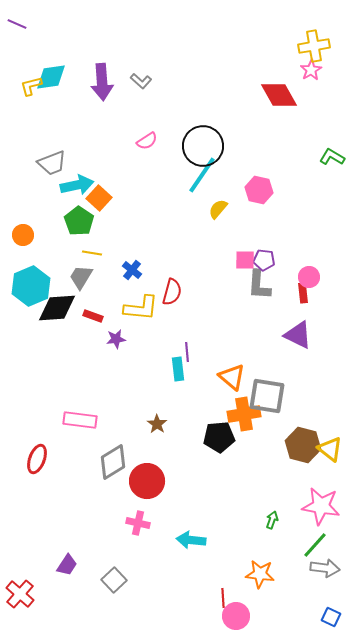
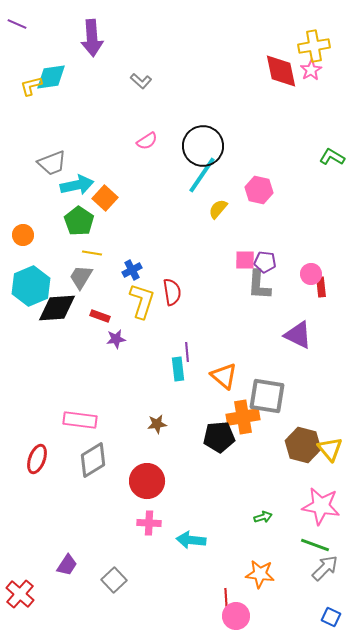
purple arrow at (102, 82): moved 10 px left, 44 px up
red diamond at (279, 95): moved 2 px right, 24 px up; rotated 18 degrees clockwise
orange square at (99, 198): moved 6 px right
purple pentagon at (264, 260): moved 1 px right, 2 px down
blue cross at (132, 270): rotated 24 degrees clockwise
pink circle at (309, 277): moved 2 px right, 3 px up
red semicircle at (172, 292): rotated 24 degrees counterclockwise
red rectangle at (303, 293): moved 18 px right, 6 px up
yellow L-shape at (141, 308): moved 1 px right, 7 px up; rotated 78 degrees counterclockwise
red rectangle at (93, 316): moved 7 px right
orange triangle at (232, 377): moved 8 px left, 1 px up
orange cross at (244, 414): moved 1 px left, 3 px down
brown star at (157, 424): rotated 30 degrees clockwise
yellow triangle at (330, 449): rotated 12 degrees clockwise
gray diamond at (113, 462): moved 20 px left, 2 px up
green arrow at (272, 520): moved 9 px left, 3 px up; rotated 54 degrees clockwise
pink cross at (138, 523): moved 11 px right; rotated 10 degrees counterclockwise
green line at (315, 545): rotated 68 degrees clockwise
gray arrow at (325, 568): rotated 52 degrees counterclockwise
red line at (223, 598): moved 3 px right
